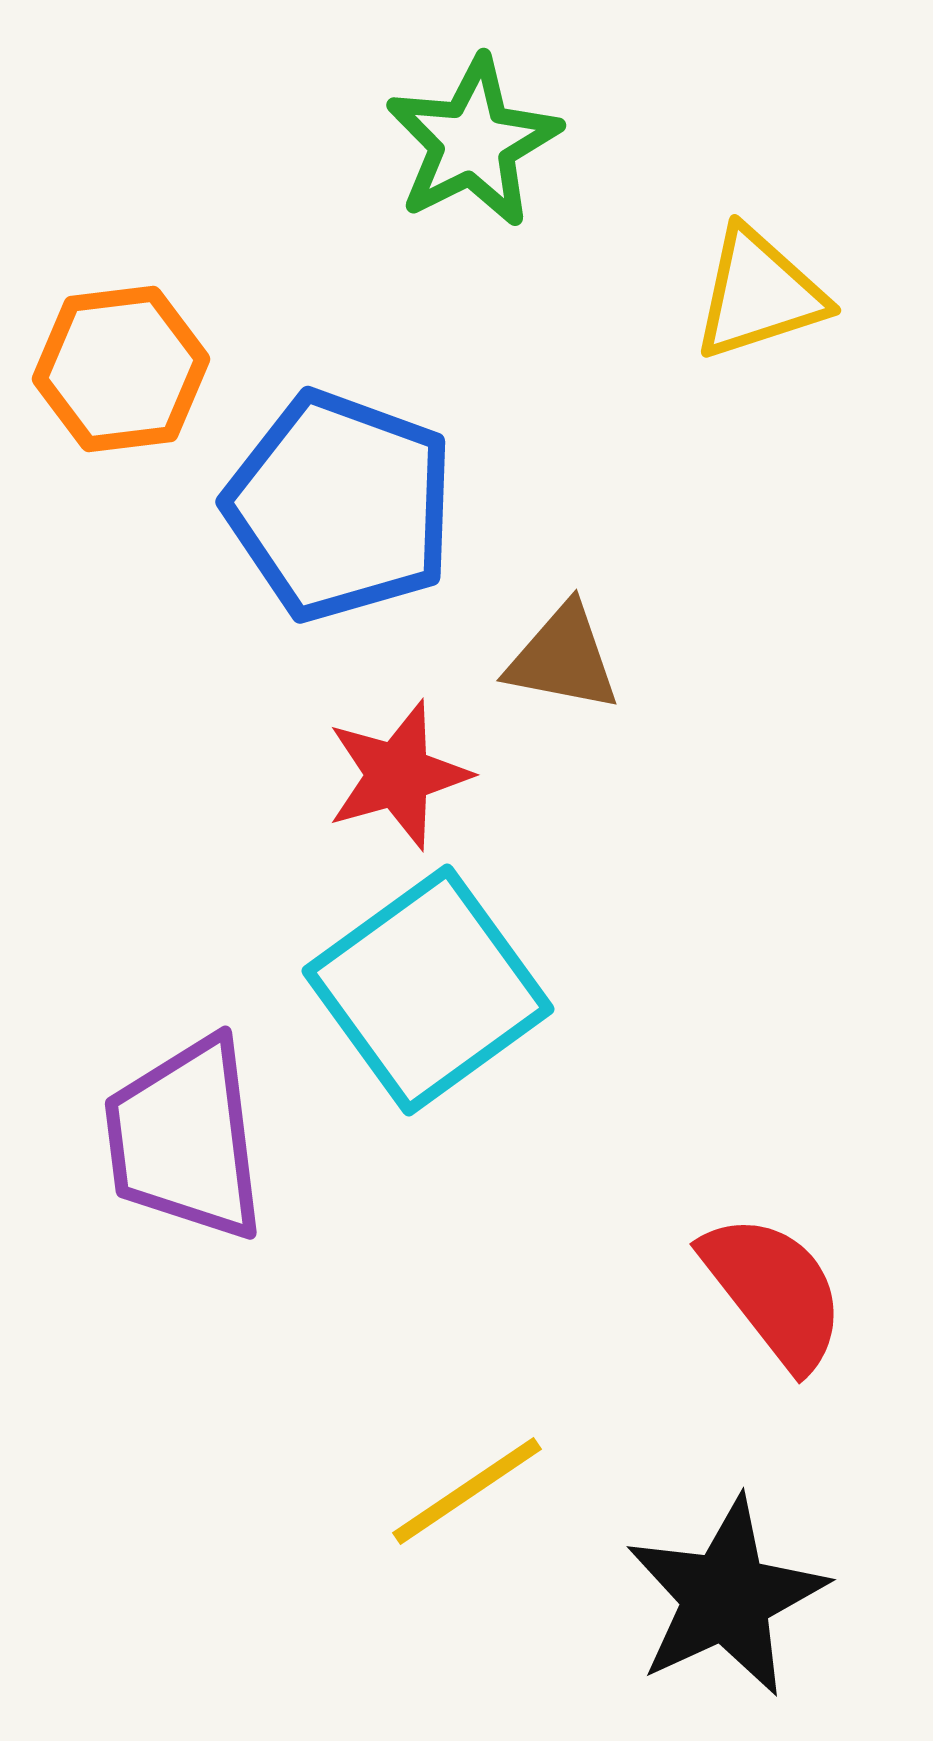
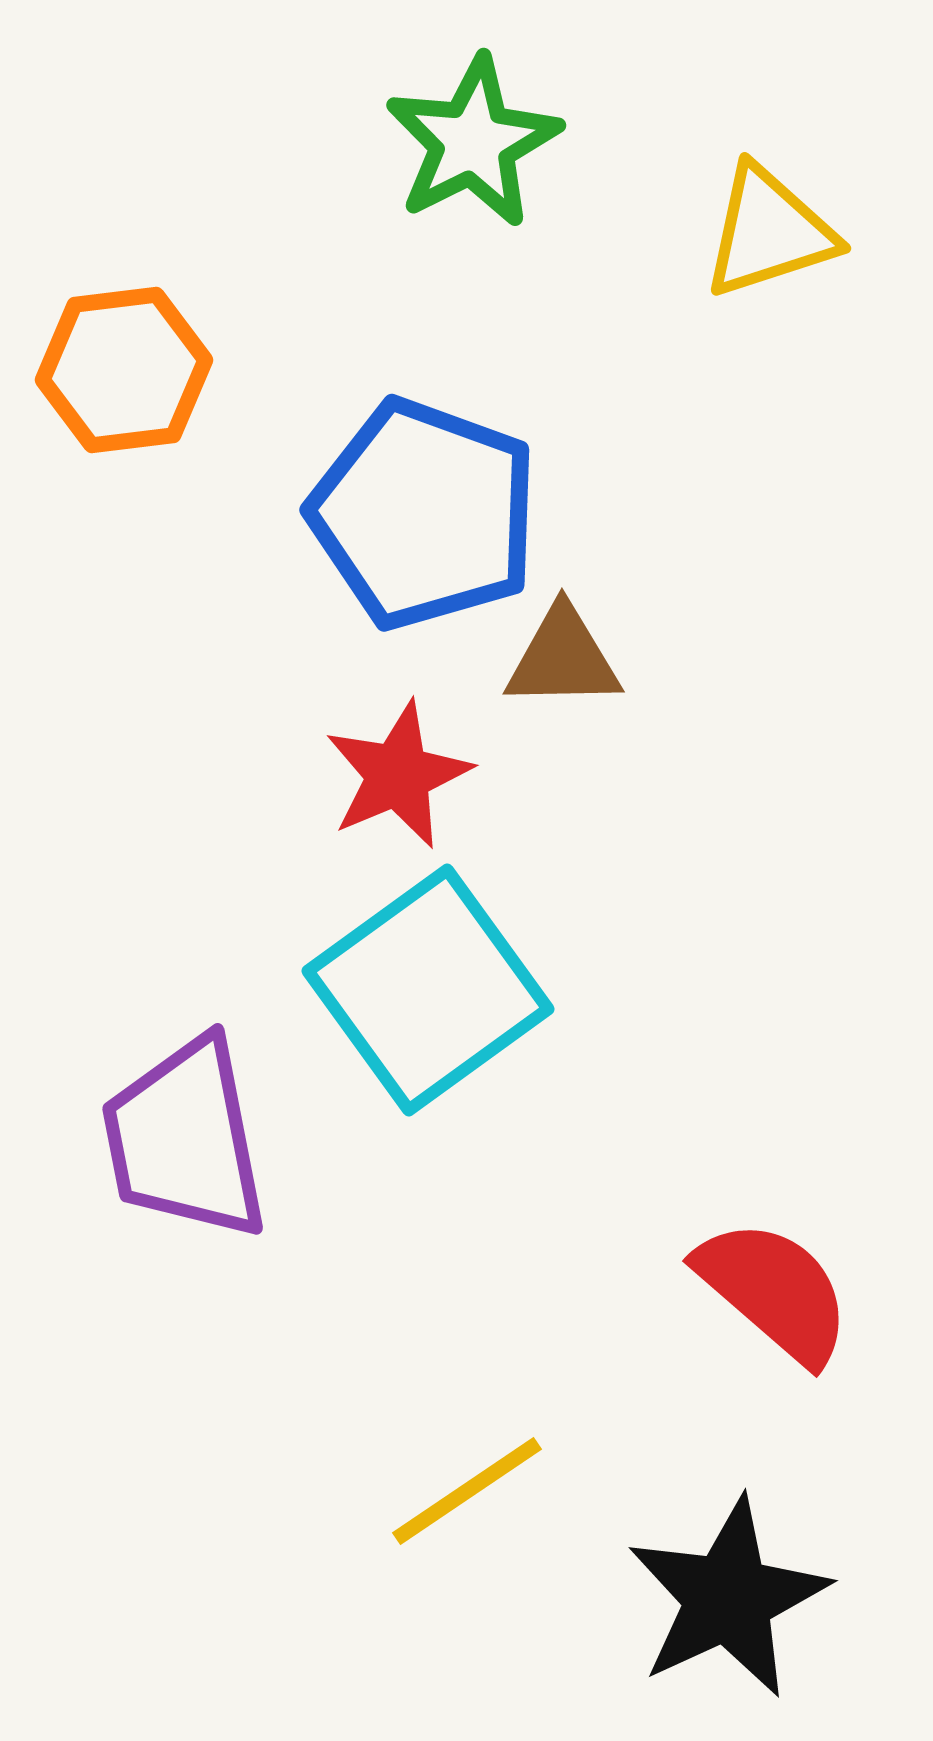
yellow triangle: moved 10 px right, 62 px up
orange hexagon: moved 3 px right, 1 px down
blue pentagon: moved 84 px right, 8 px down
brown triangle: rotated 12 degrees counterclockwise
red star: rotated 7 degrees counterclockwise
purple trapezoid: rotated 4 degrees counterclockwise
red semicircle: rotated 11 degrees counterclockwise
black star: moved 2 px right, 1 px down
